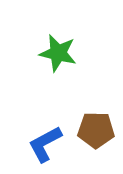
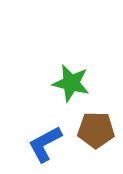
green star: moved 13 px right, 30 px down
